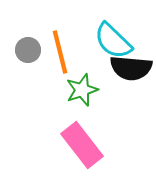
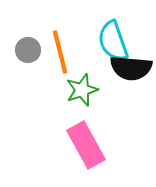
cyan semicircle: rotated 27 degrees clockwise
pink rectangle: moved 4 px right; rotated 9 degrees clockwise
